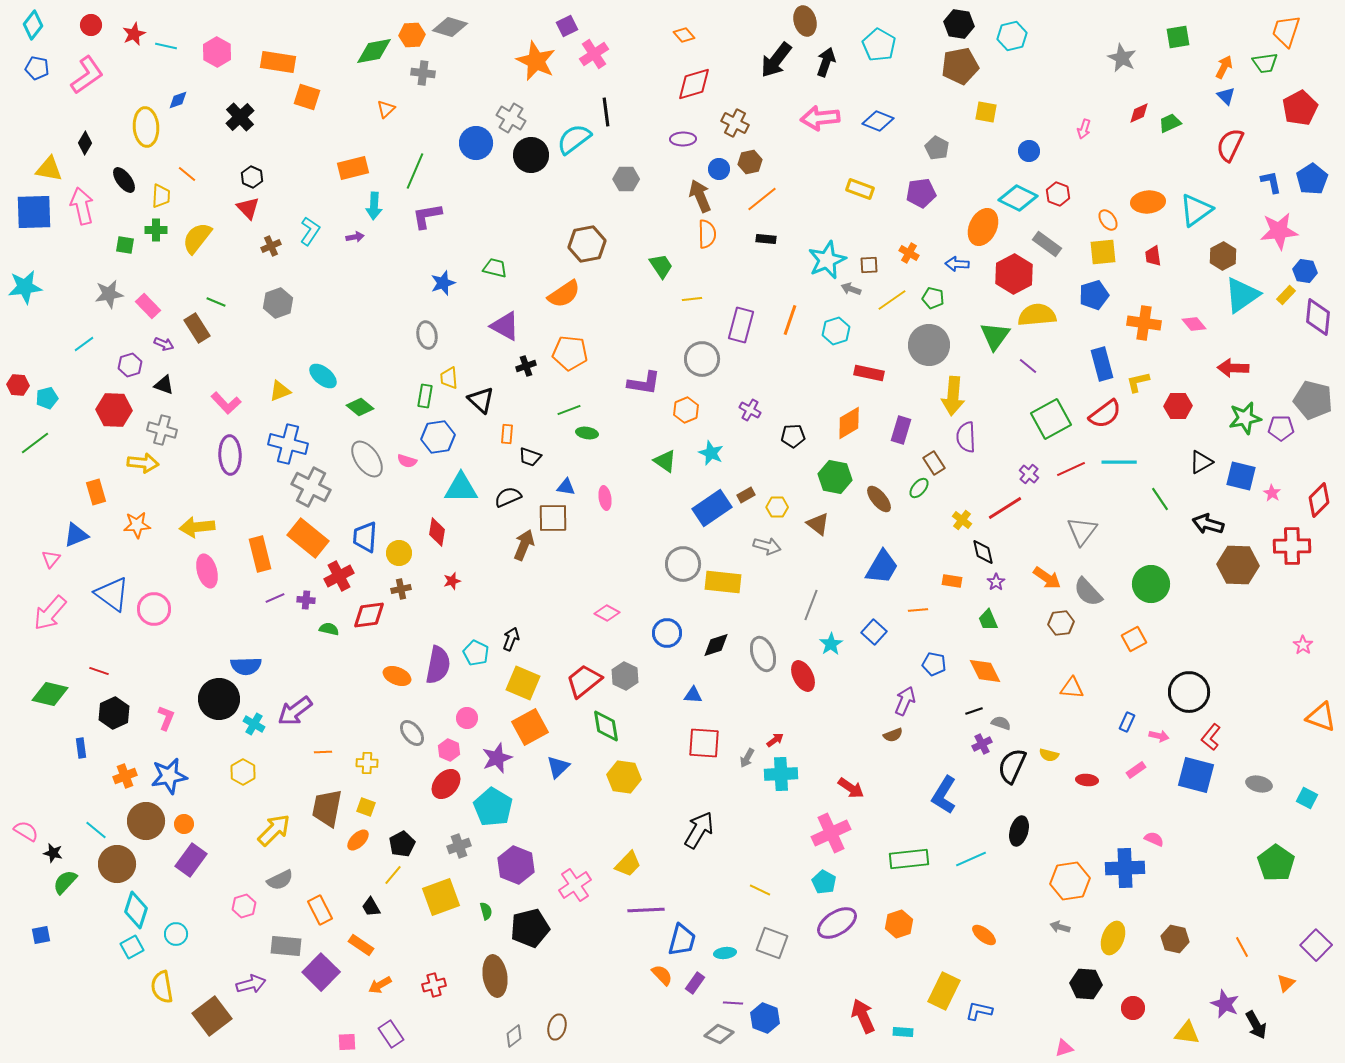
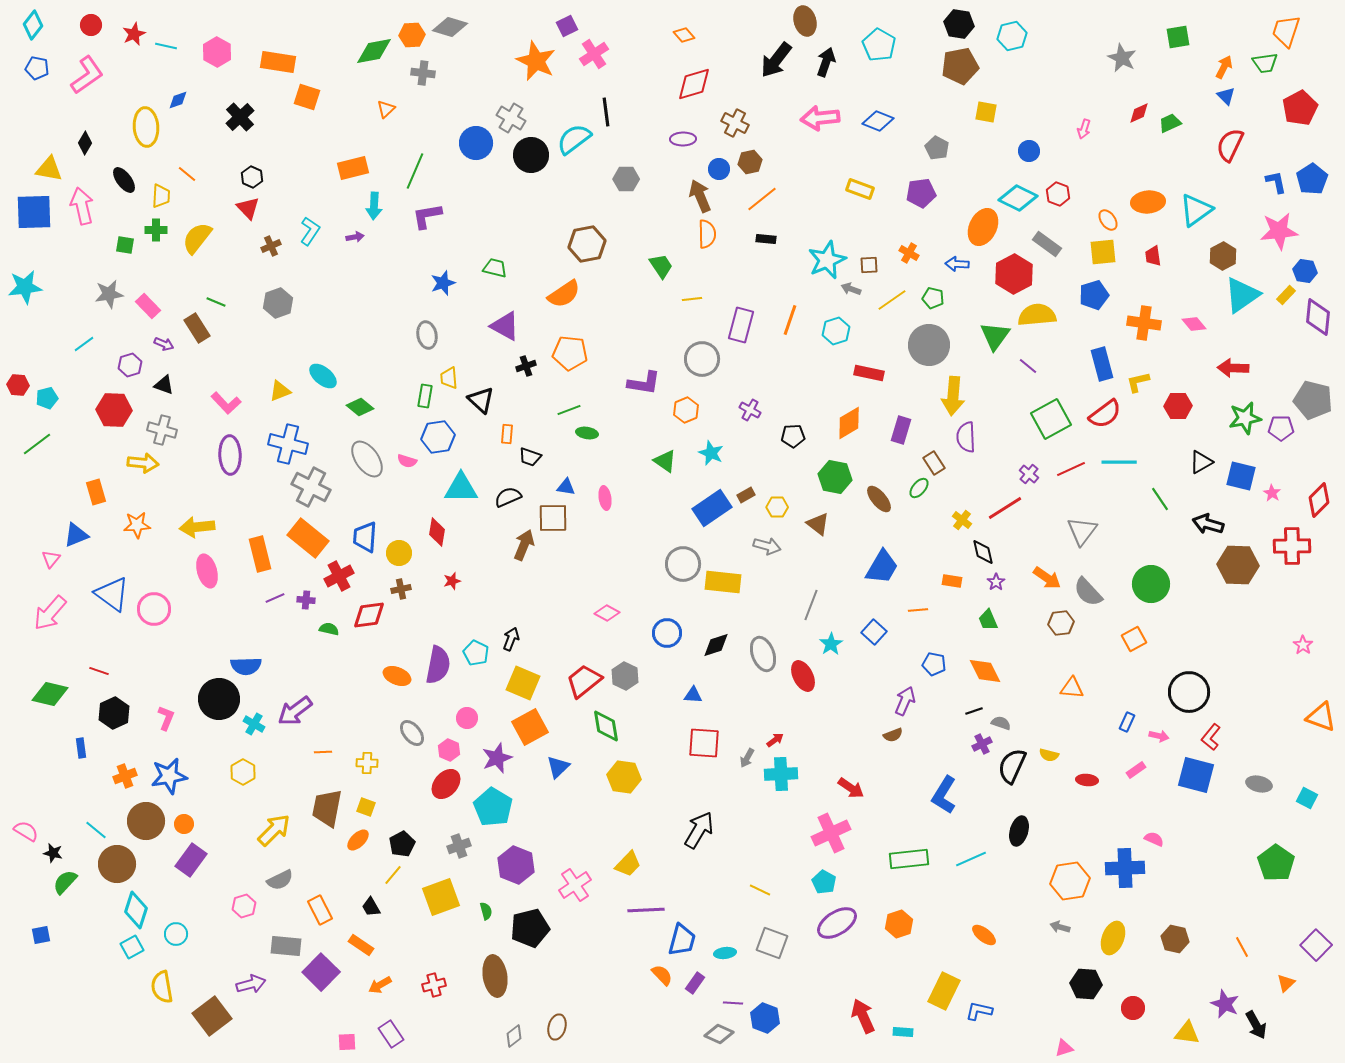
blue L-shape at (1271, 182): moved 5 px right
green line at (35, 443): moved 2 px right, 1 px down
